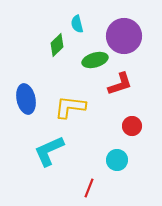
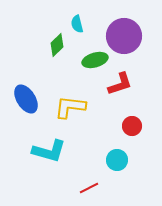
blue ellipse: rotated 20 degrees counterclockwise
cyan L-shape: rotated 140 degrees counterclockwise
red line: rotated 42 degrees clockwise
